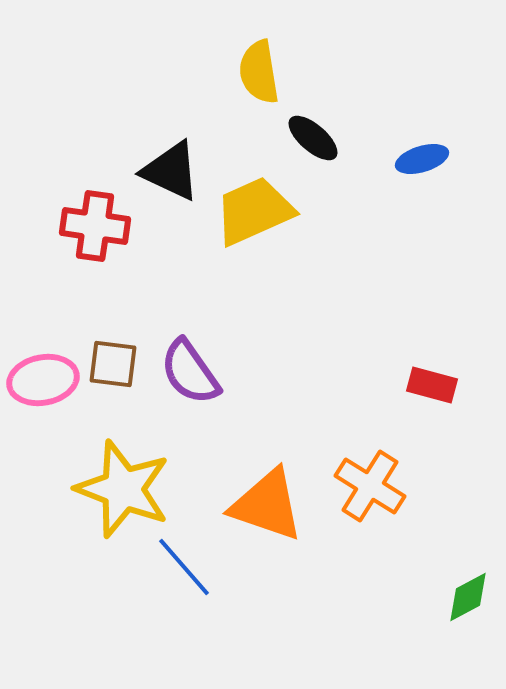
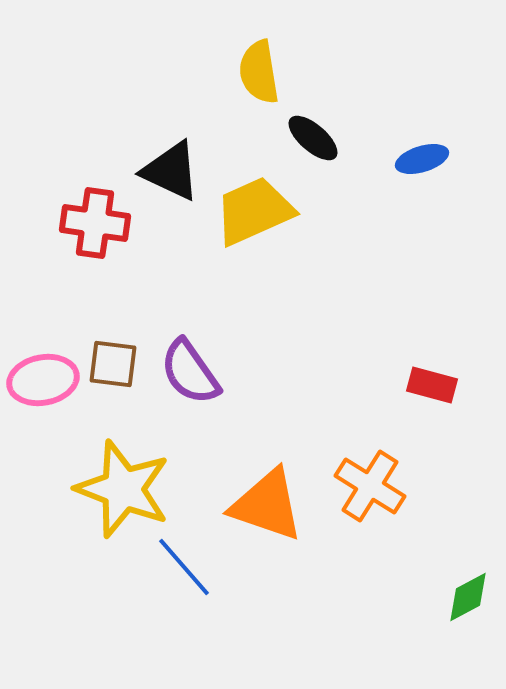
red cross: moved 3 px up
